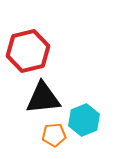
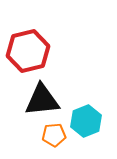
black triangle: moved 1 px left, 2 px down
cyan hexagon: moved 2 px right, 1 px down
